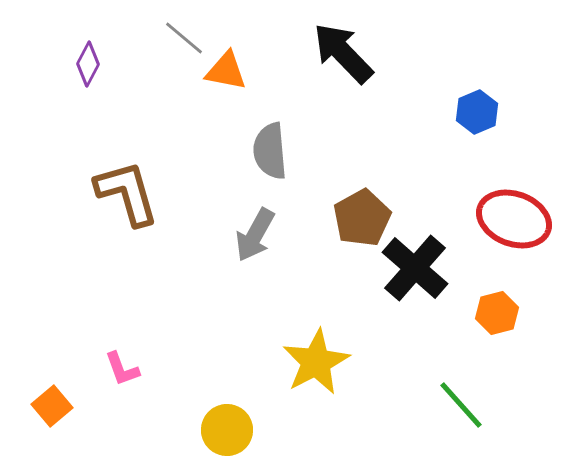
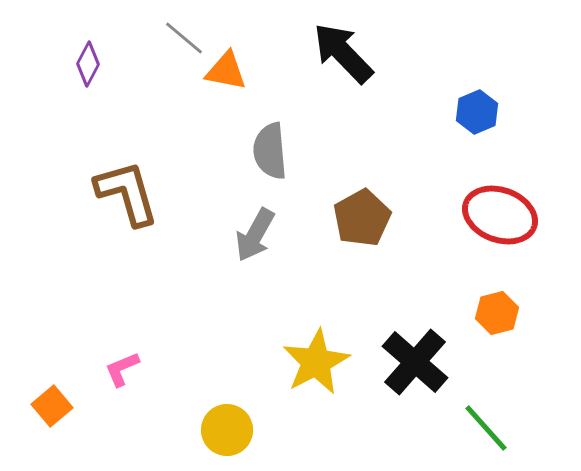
red ellipse: moved 14 px left, 4 px up
black cross: moved 94 px down
pink L-shape: rotated 87 degrees clockwise
green line: moved 25 px right, 23 px down
